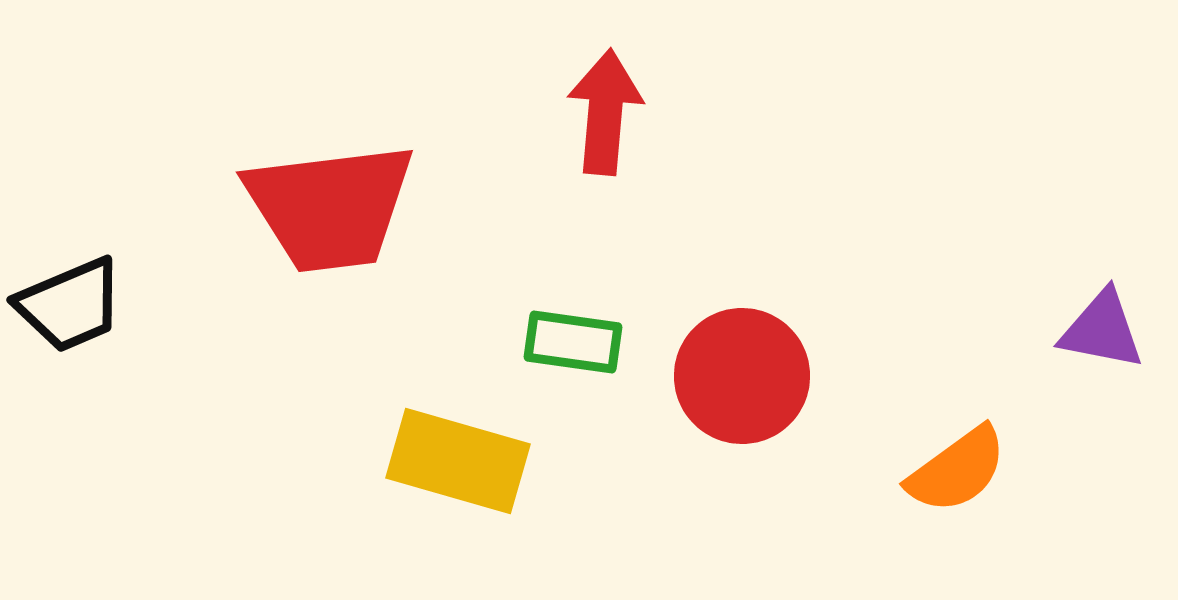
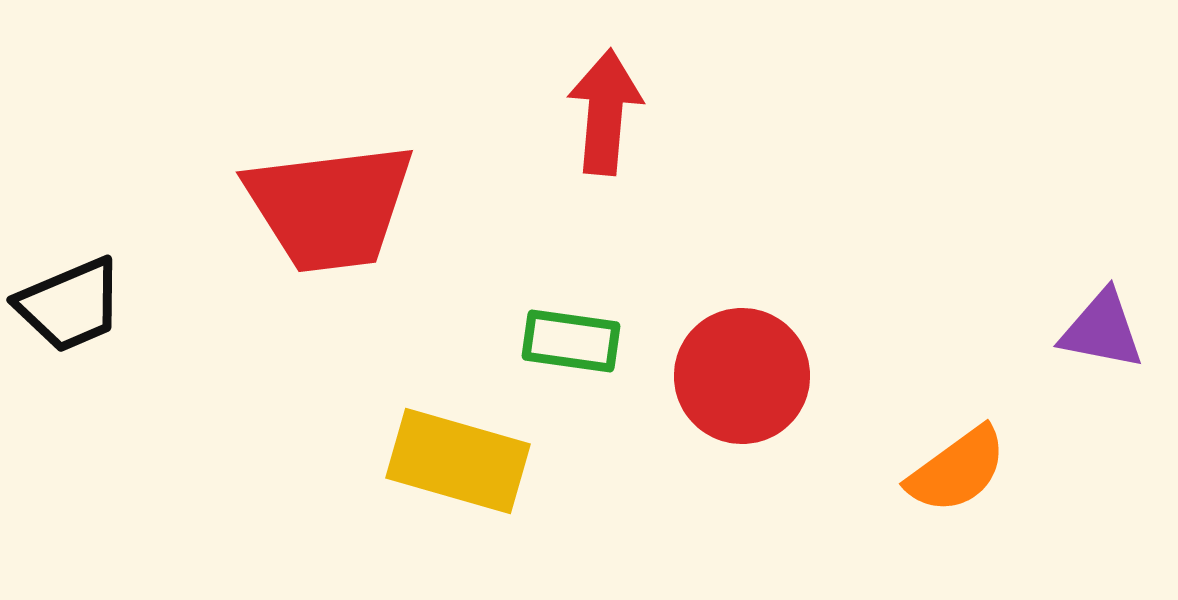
green rectangle: moved 2 px left, 1 px up
